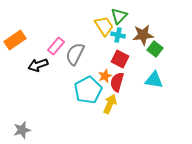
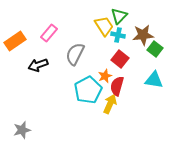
orange rectangle: moved 1 px down
pink rectangle: moved 7 px left, 13 px up
red square: rotated 12 degrees clockwise
red semicircle: moved 4 px down
